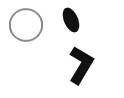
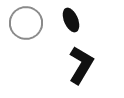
gray circle: moved 2 px up
